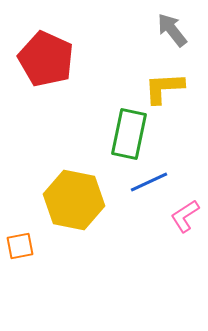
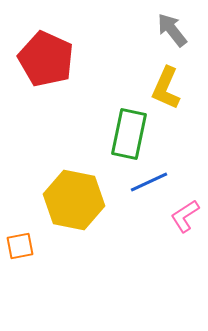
yellow L-shape: moved 2 px right; rotated 63 degrees counterclockwise
